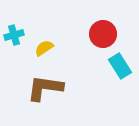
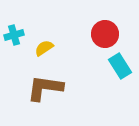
red circle: moved 2 px right
